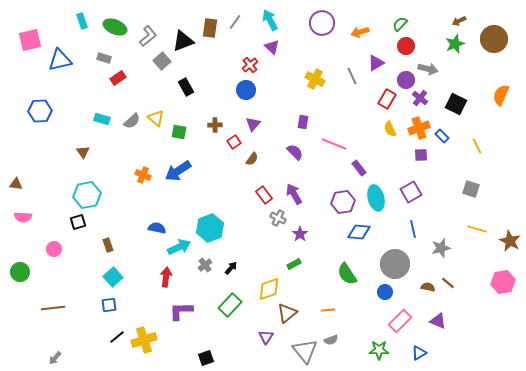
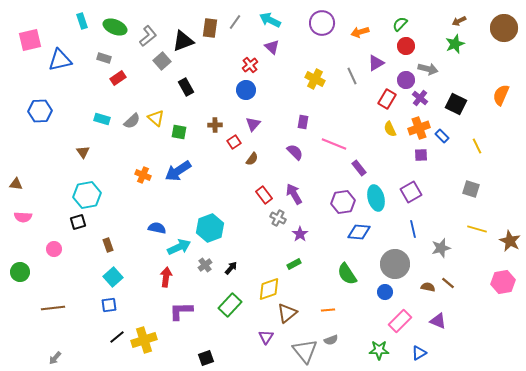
cyan arrow at (270, 20): rotated 35 degrees counterclockwise
brown circle at (494, 39): moved 10 px right, 11 px up
